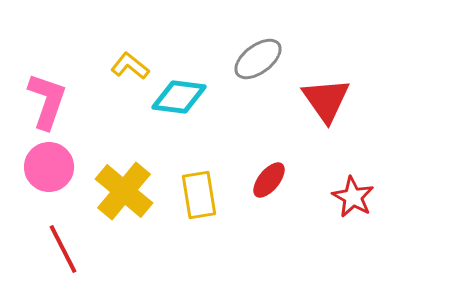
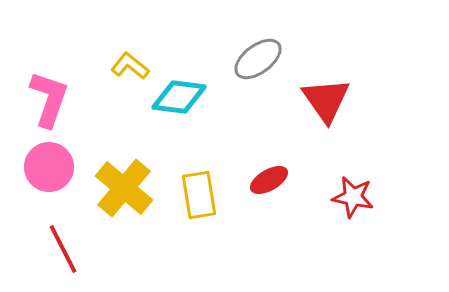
pink L-shape: moved 2 px right, 2 px up
red ellipse: rotated 21 degrees clockwise
yellow cross: moved 3 px up
red star: rotated 18 degrees counterclockwise
